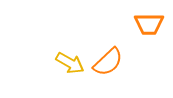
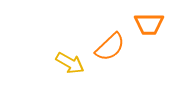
orange semicircle: moved 2 px right, 15 px up
